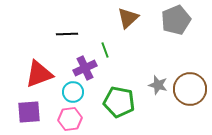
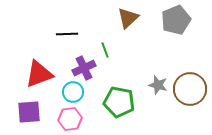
purple cross: moved 1 px left
